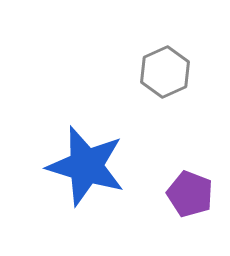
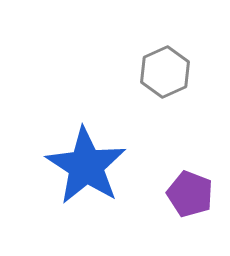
blue star: rotated 16 degrees clockwise
